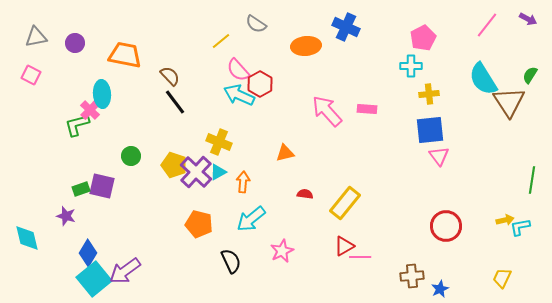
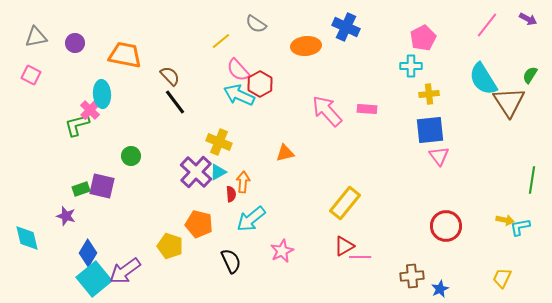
yellow pentagon at (174, 165): moved 4 px left, 81 px down
red semicircle at (305, 194): moved 74 px left; rotated 77 degrees clockwise
yellow arrow at (505, 220): rotated 24 degrees clockwise
